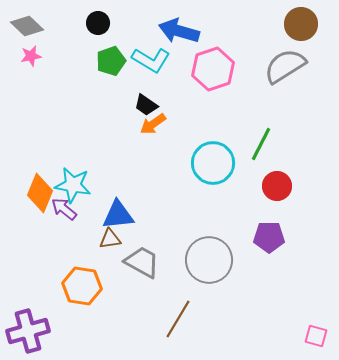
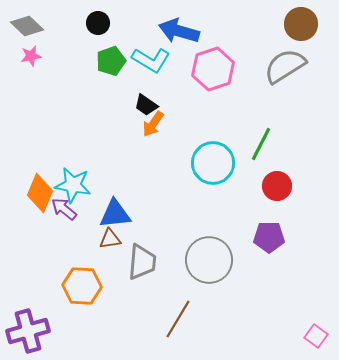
orange arrow: rotated 20 degrees counterclockwise
blue triangle: moved 3 px left, 1 px up
gray trapezoid: rotated 66 degrees clockwise
orange hexagon: rotated 6 degrees counterclockwise
pink square: rotated 20 degrees clockwise
